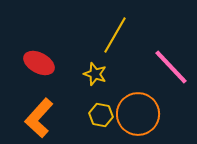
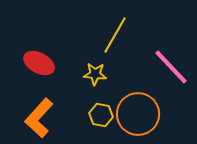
yellow star: rotated 15 degrees counterclockwise
